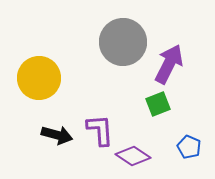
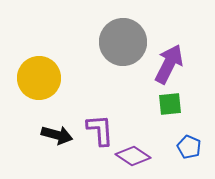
green square: moved 12 px right; rotated 15 degrees clockwise
